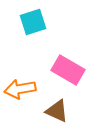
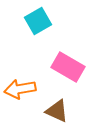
cyan square: moved 5 px right, 1 px up; rotated 12 degrees counterclockwise
pink rectangle: moved 3 px up
